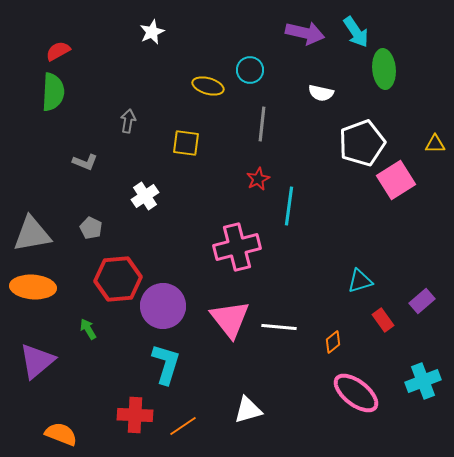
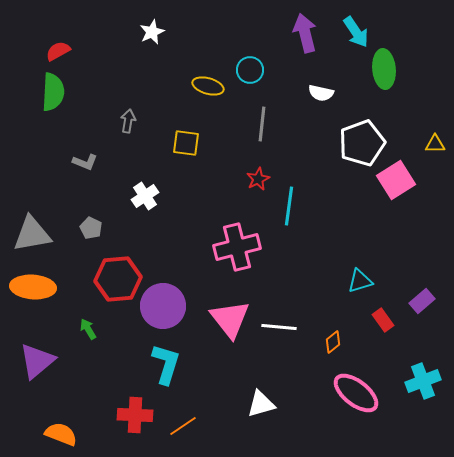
purple arrow: rotated 117 degrees counterclockwise
white triangle: moved 13 px right, 6 px up
